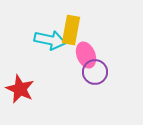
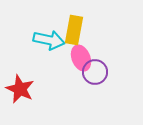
yellow rectangle: moved 3 px right
cyan arrow: moved 1 px left
pink ellipse: moved 5 px left, 3 px down
